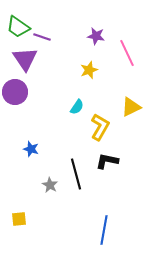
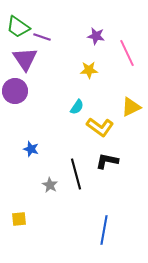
yellow star: rotated 18 degrees clockwise
purple circle: moved 1 px up
yellow L-shape: rotated 96 degrees clockwise
